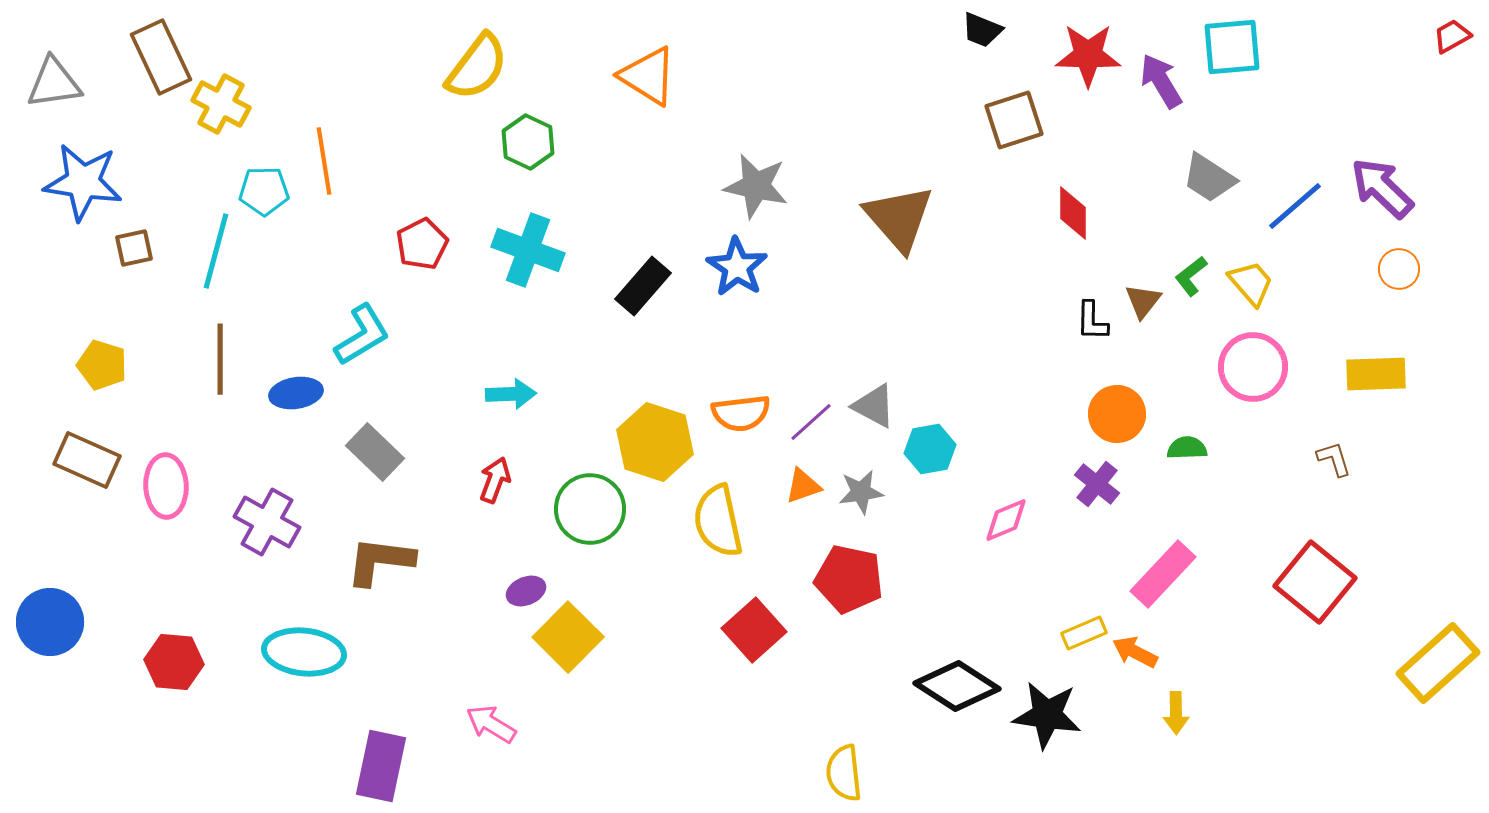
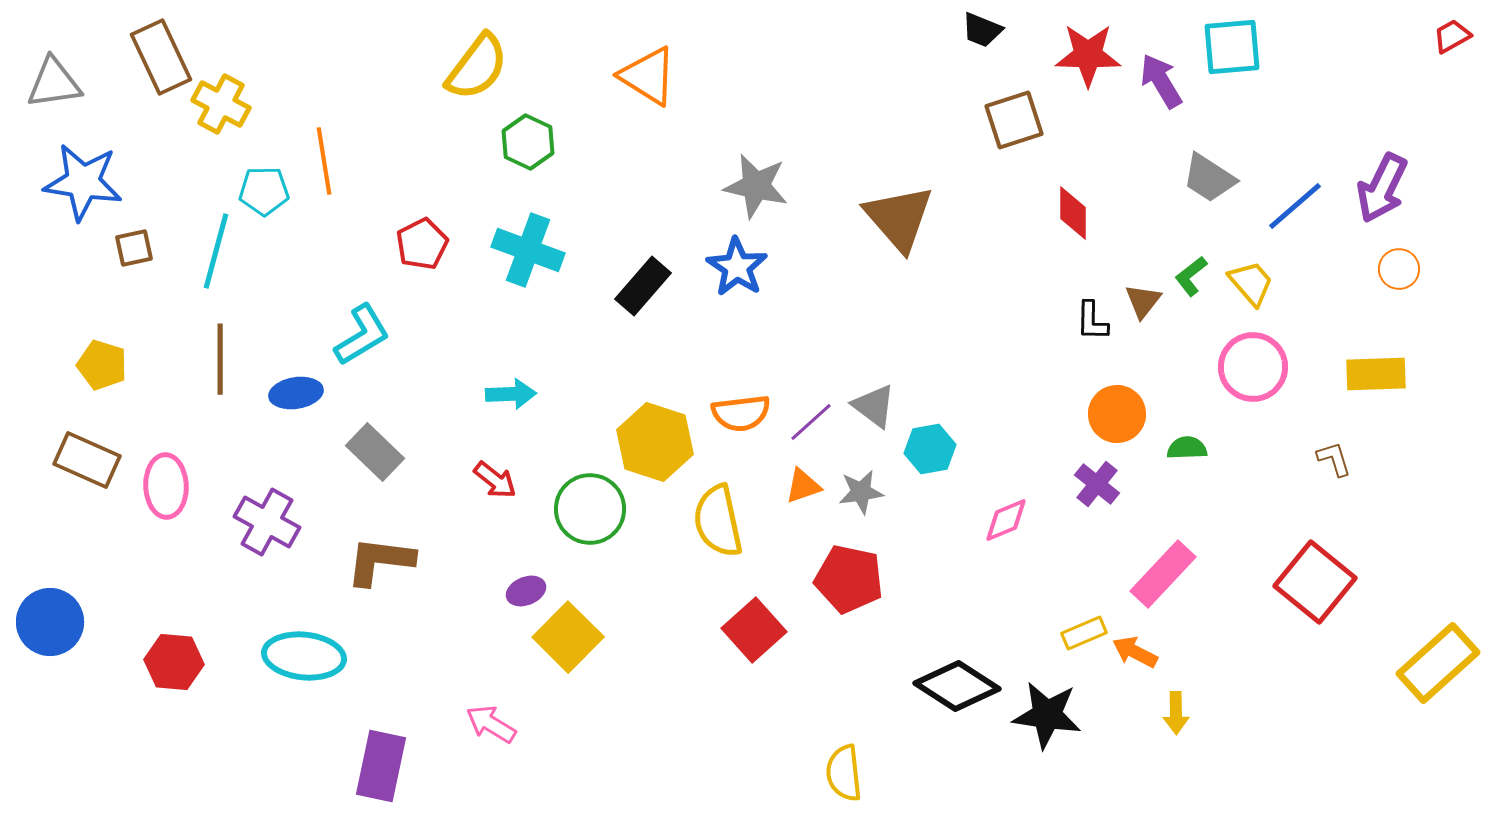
purple arrow at (1382, 188): rotated 108 degrees counterclockwise
gray triangle at (874, 406): rotated 9 degrees clockwise
red arrow at (495, 480): rotated 108 degrees clockwise
cyan ellipse at (304, 652): moved 4 px down
